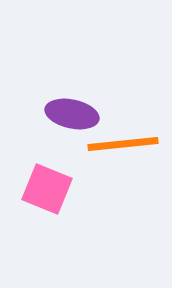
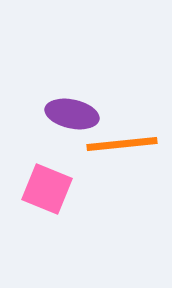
orange line: moved 1 px left
